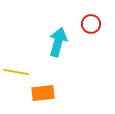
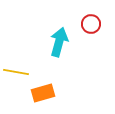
cyan arrow: moved 1 px right
orange rectangle: rotated 10 degrees counterclockwise
